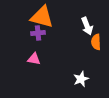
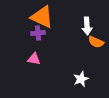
orange triangle: rotated 10 degrees clockwise
white arrow: rotated 18 degrees clockwise
orange semicircle: rotated 63 degrees counterclockwise
